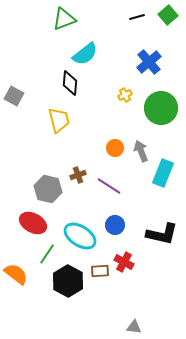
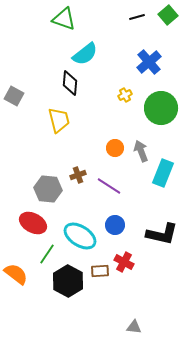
green triangle: rotated 40 degrees clockwise
gray hexagon: rotated 8 degrees counterclockwise
